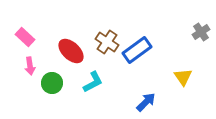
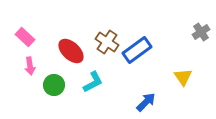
green circle: moved 2 px right, 2 px down
